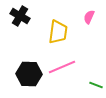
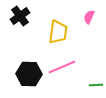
black cross: rotated 24 degrees clockwise
green line: rotated 24 degrees counterclockwise
